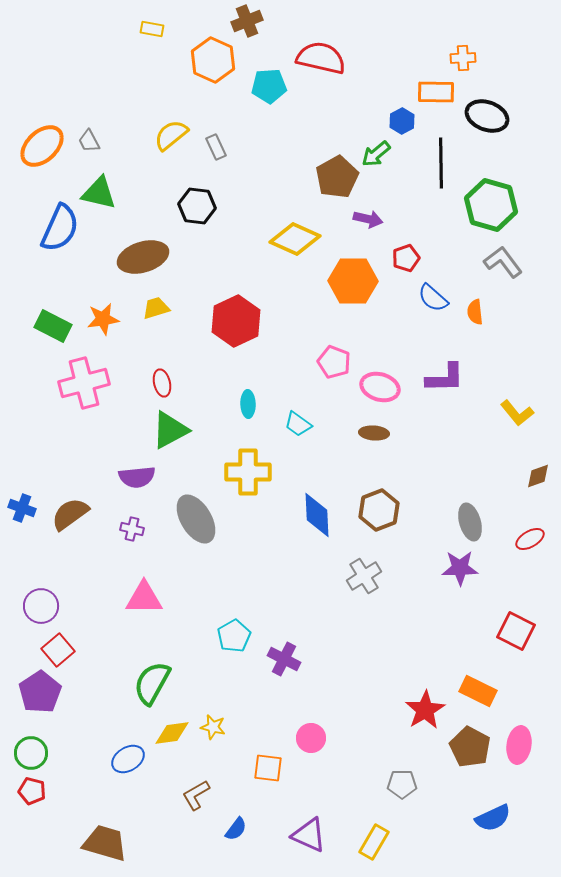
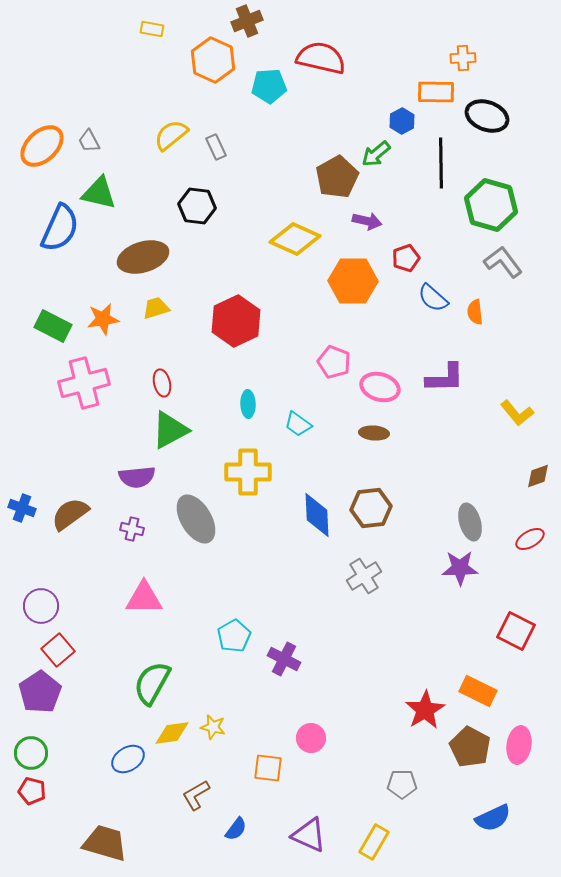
purple arrow at (368, 219): moved 1 px left, 2 px down
brown hexagon at (379, 510): moved 8 px left, 2 px up; rotated 15 degrees clockwise
